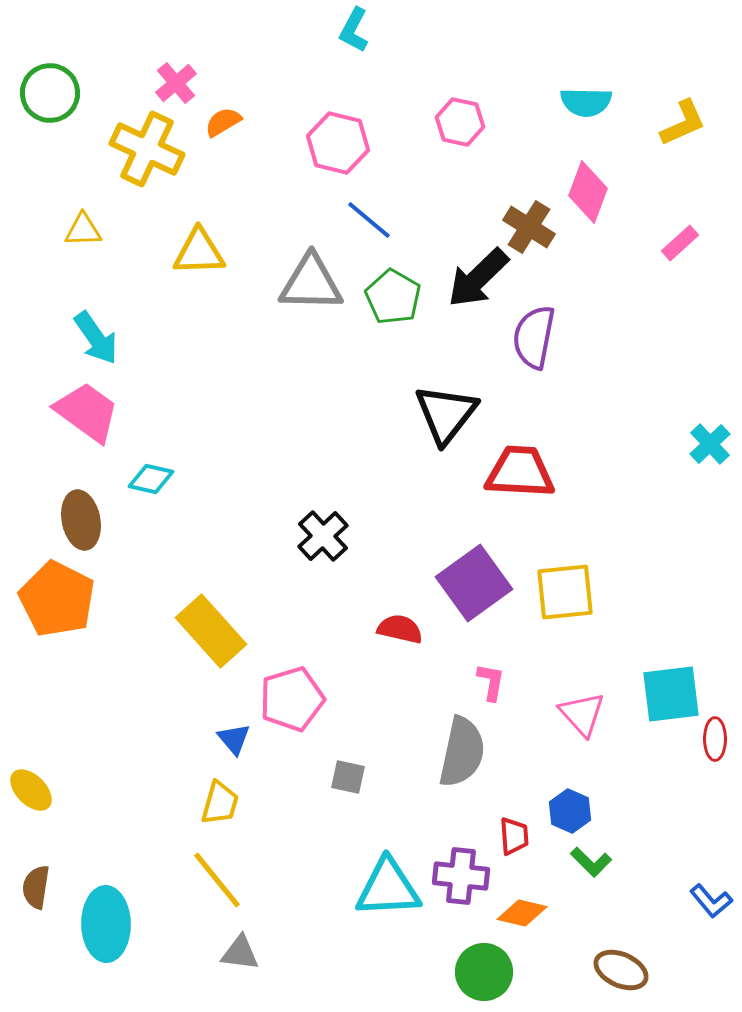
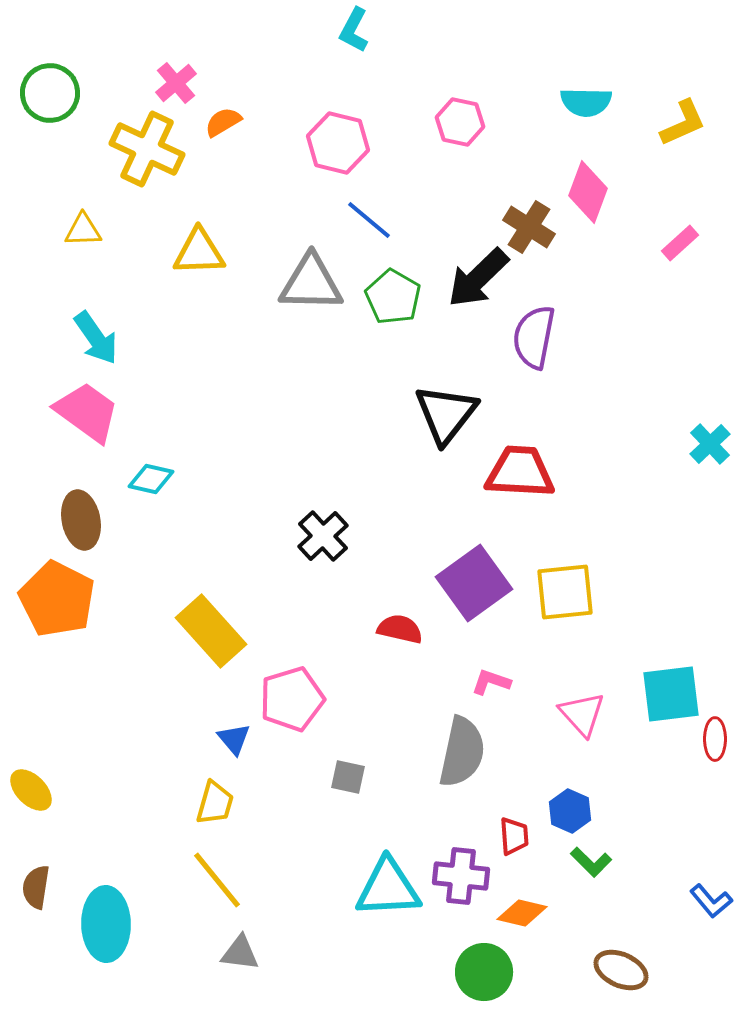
pink L-shape at (491, 682): rotated 81 degrees counterclockwise
yellow trapezoid at (220, 803): moved 5 px left
